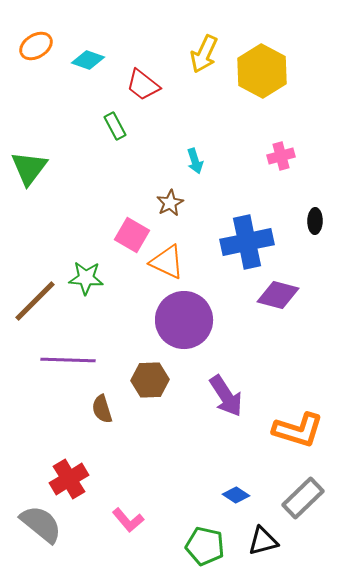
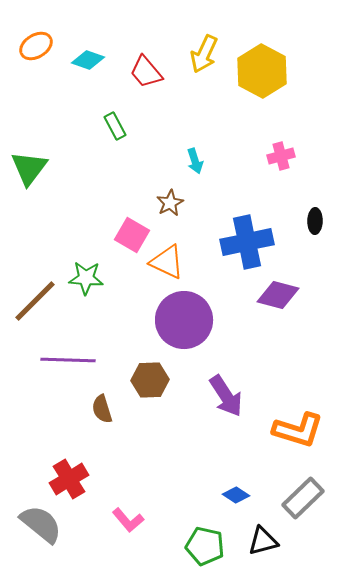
red trapezoid: moved 3 px right, 13 px up; rotated 12 degrees clockwise
